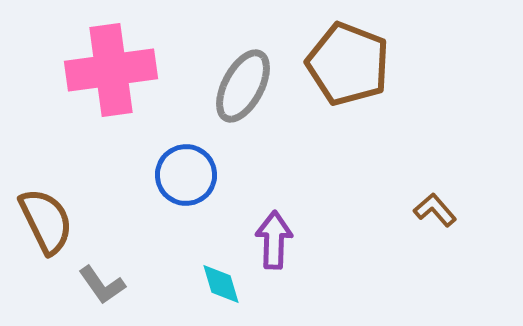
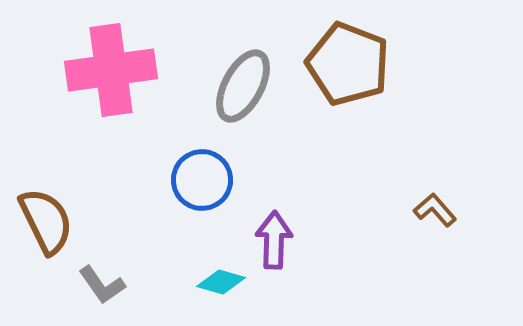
blue circle: moved 16 px right, 5 px down
cyan diamond: moved 2 px up; rotated 57 degrees counterclockwise
